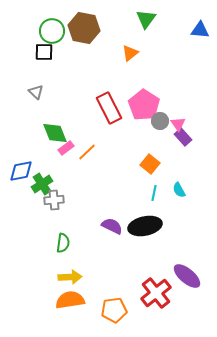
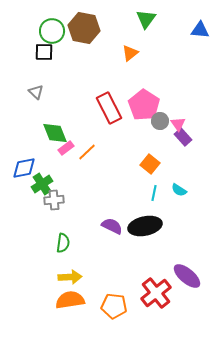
blue diamond: moved 3 px right, 3 px up
cyan semicircle: rotated 28 degrees counterclockwise
orange pentagon: moved 4 px up; rotated 15 degrees clockwise
